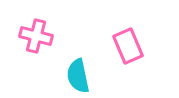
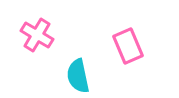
pink cross: moved 1 px right, 1 px up; rotated 16 degrees clockwise
